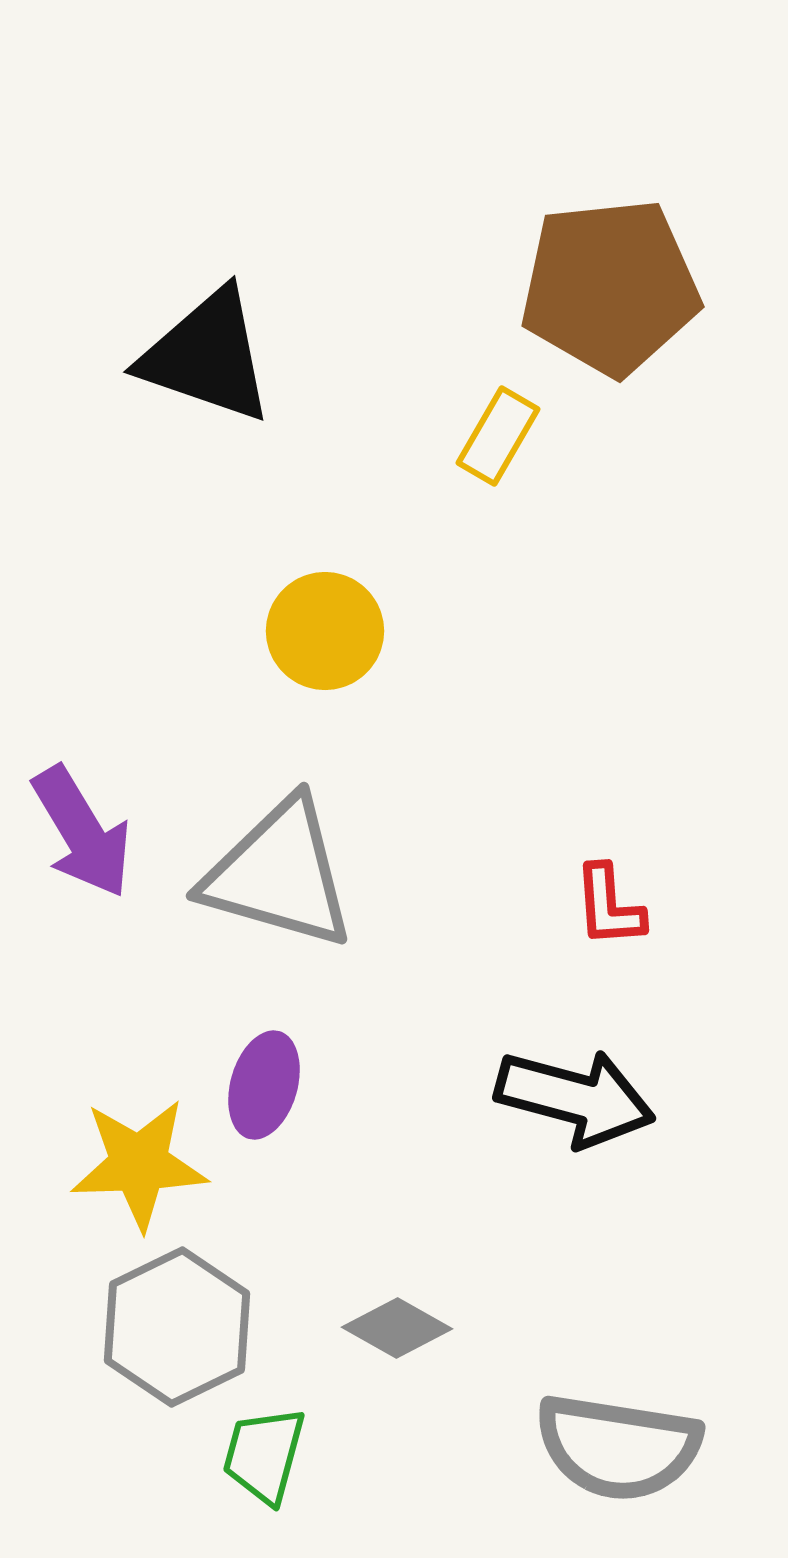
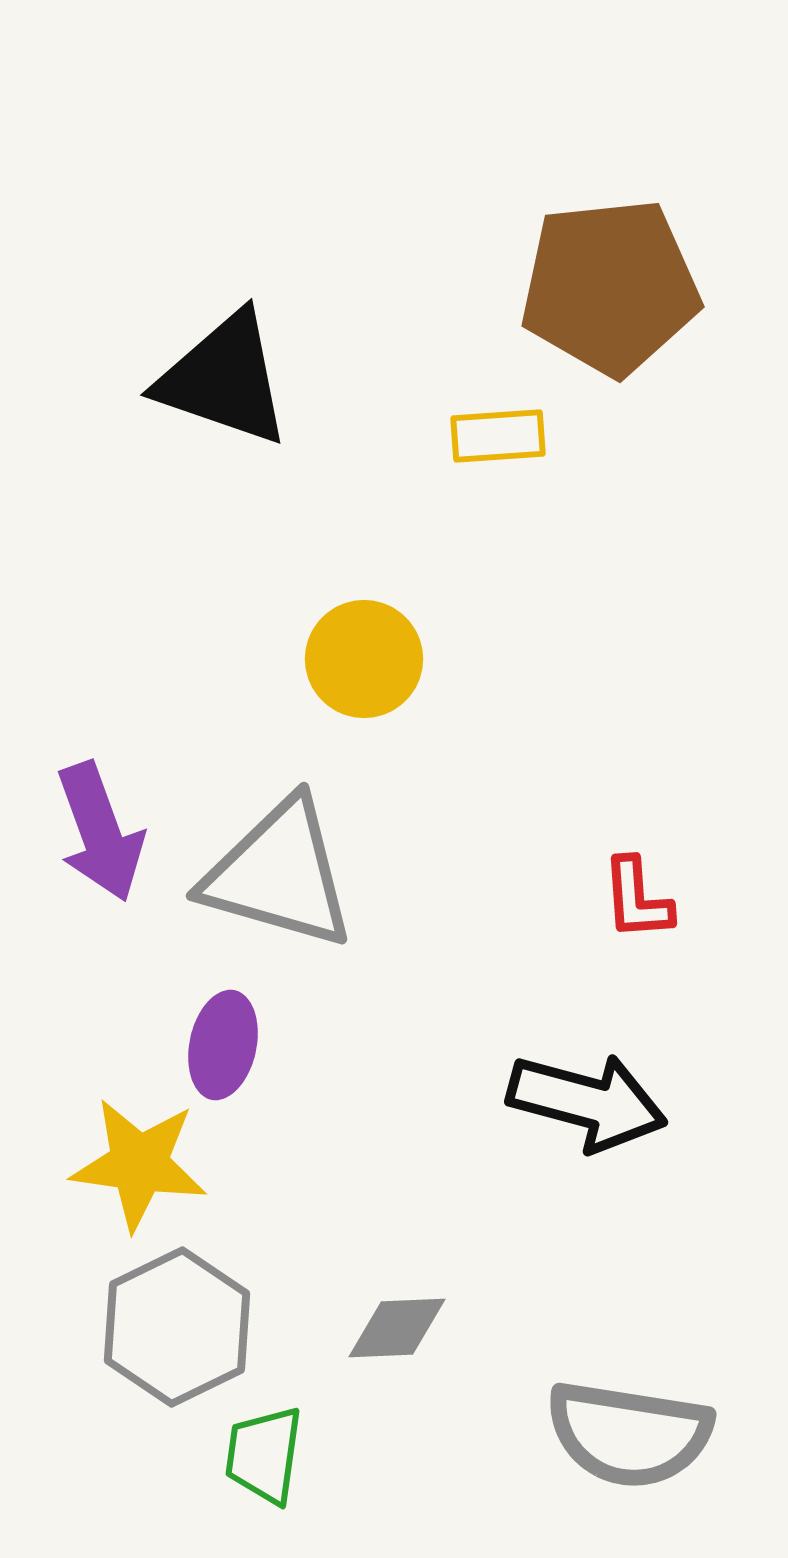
black triangle: moved 17 px right, 23 px down
yellow rectangle: rotated 56 degrees clockwise
yellow circle: moved 39 px right, 28 px down
purple arrow: moved 18 px right; rotated 11 degrees clockwise
red L-shape: moved 28 px right, 7 px up
purple ellipse: moved 41 px left, 40 px up; rotated 4 degrees counterclockwise
black arrow: moved 12 px right, 4 px down
yellow star: rotated 10 degrees clockwise
gray diamond: rotated 32 degrees counterclockwise
gray semicircle: moved 11 px right, 13 px up
green trapezoid: rotated 7 degrees counterclockwise
